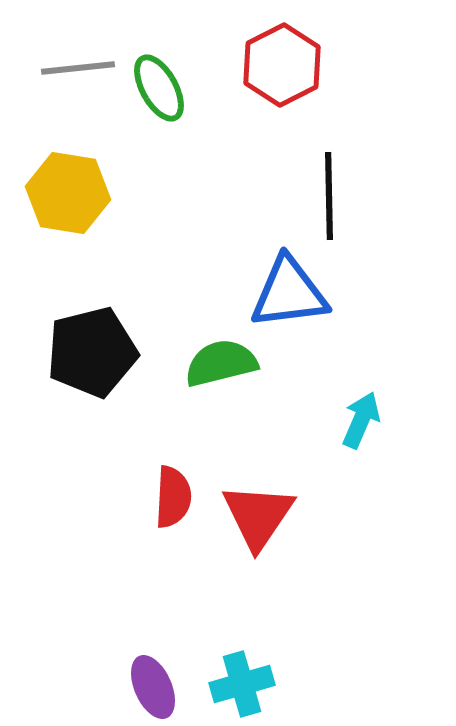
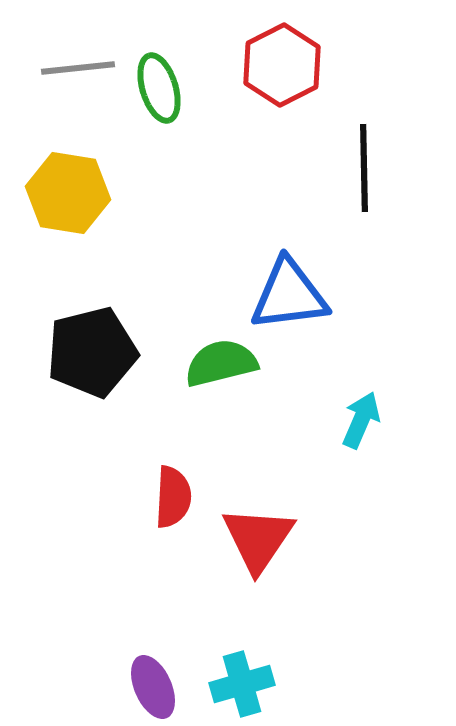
green ellipse: rotated 12 degrees clockwise
black line: moved 35 px right, 28 px up
blue triangle: moved 2 px down
red triangle: moved 23 px down
